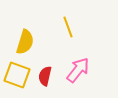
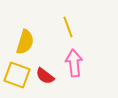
pink arrow: moved 4 px left, 7 px up; rotated 44 degrees counterclockwise
red semicircle: rotated 66 degrees counterclockwise
